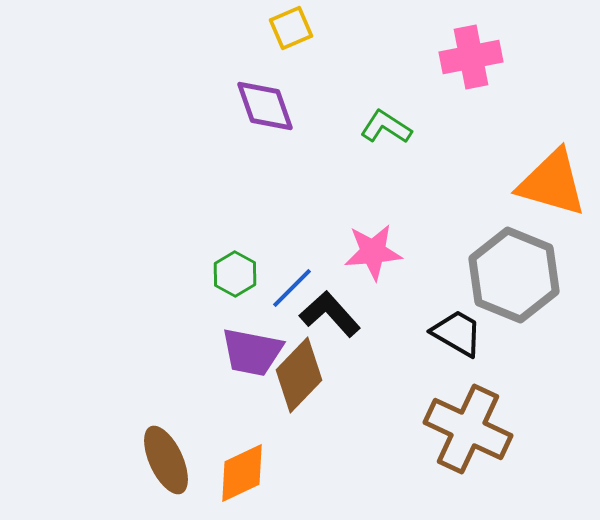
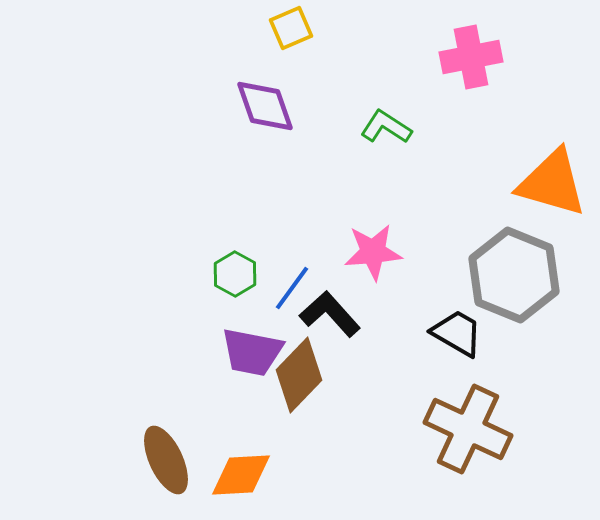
blue line: rotated 9 degrees counterclockwise
orange diamond: moved 1 px left, 2 px down; rotated 22 degrees clockwise
